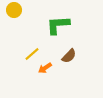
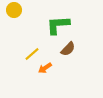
brown semicircle: moved 1 px left, 7 px up
